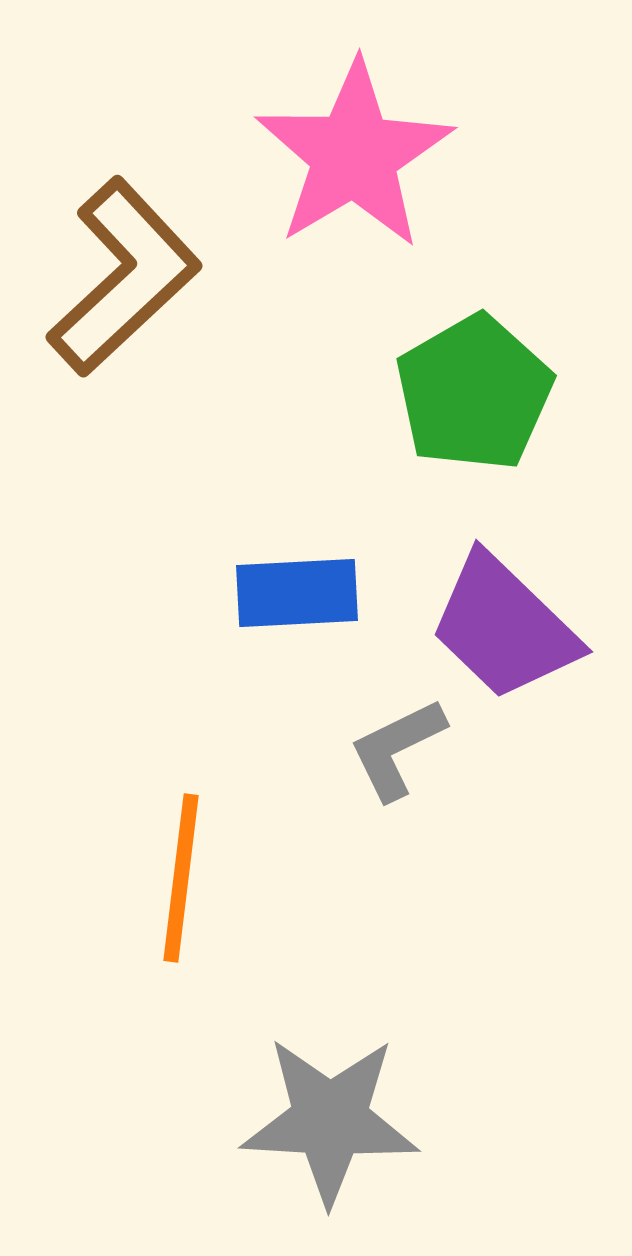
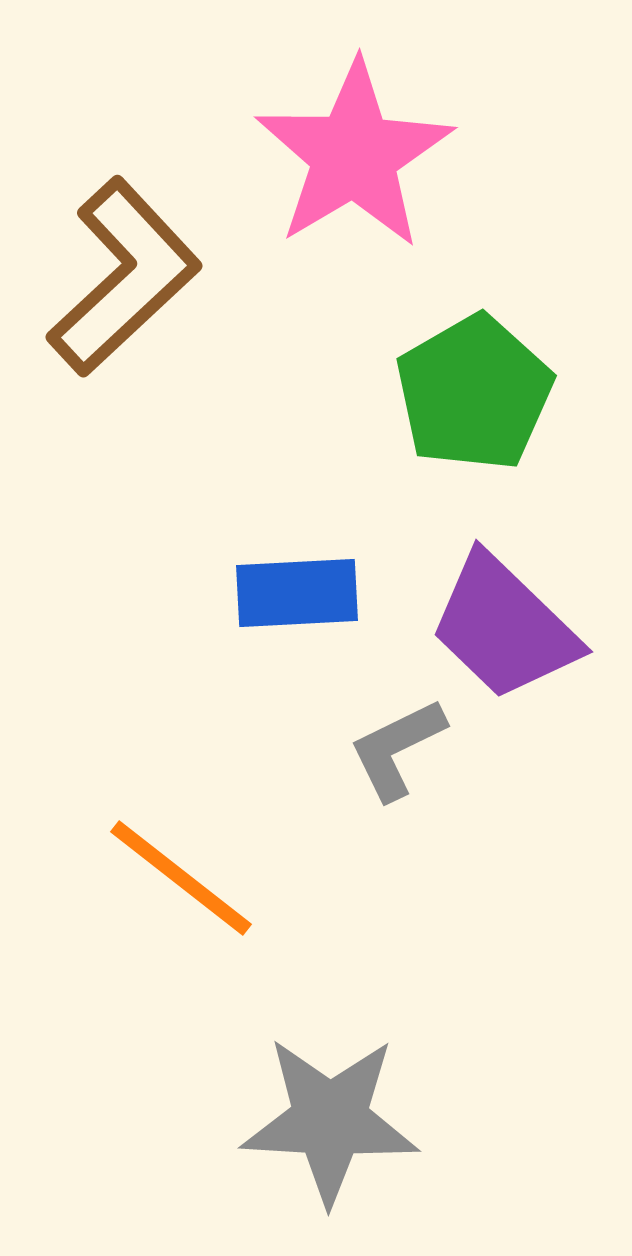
orange line: rotated 59 degrees counterclockwise
